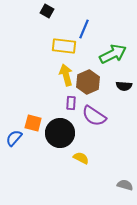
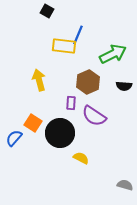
blue line: moved 6 px left, 6 px down
yellow arrow: moved 27 px left, 5 px down
orange square: rotated 18 degrees clockwise
